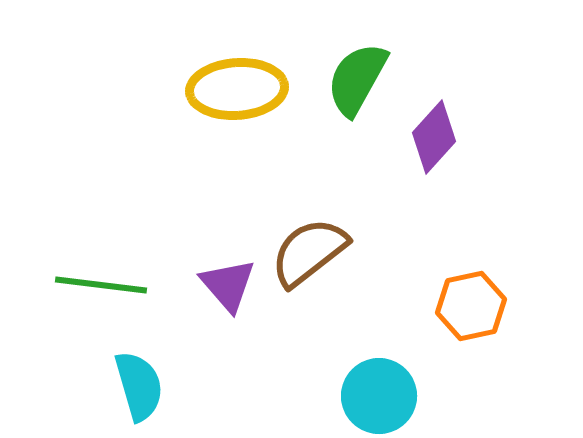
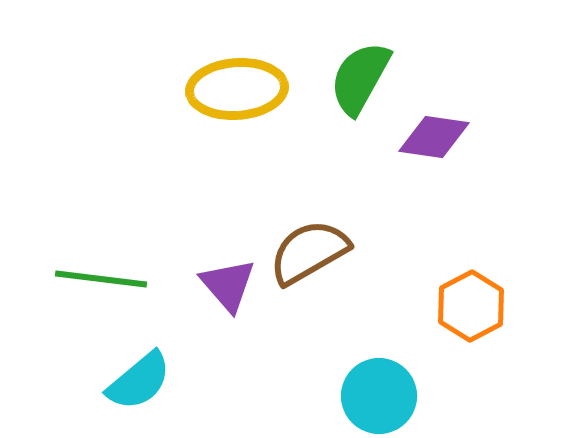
green semicircle: moved 3 px right, 1 px up
purple diamond: rotated 56 degrees clockwise
brown semicircle: rotated 8 degrees clockwise
green line: moved 6 px up
orange hexagon: rotated 16 degrees counterclockwise
cyan semicircle: moved 5 px up; rotated 66 degrees clockwise
